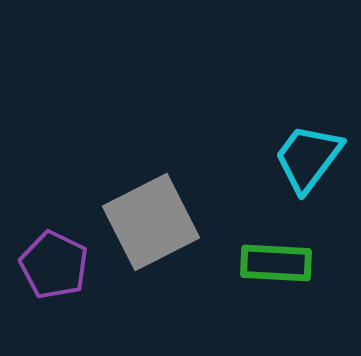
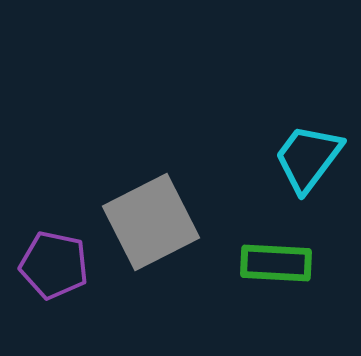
purple pentagon: rotated 14 degrees counterclockwise
